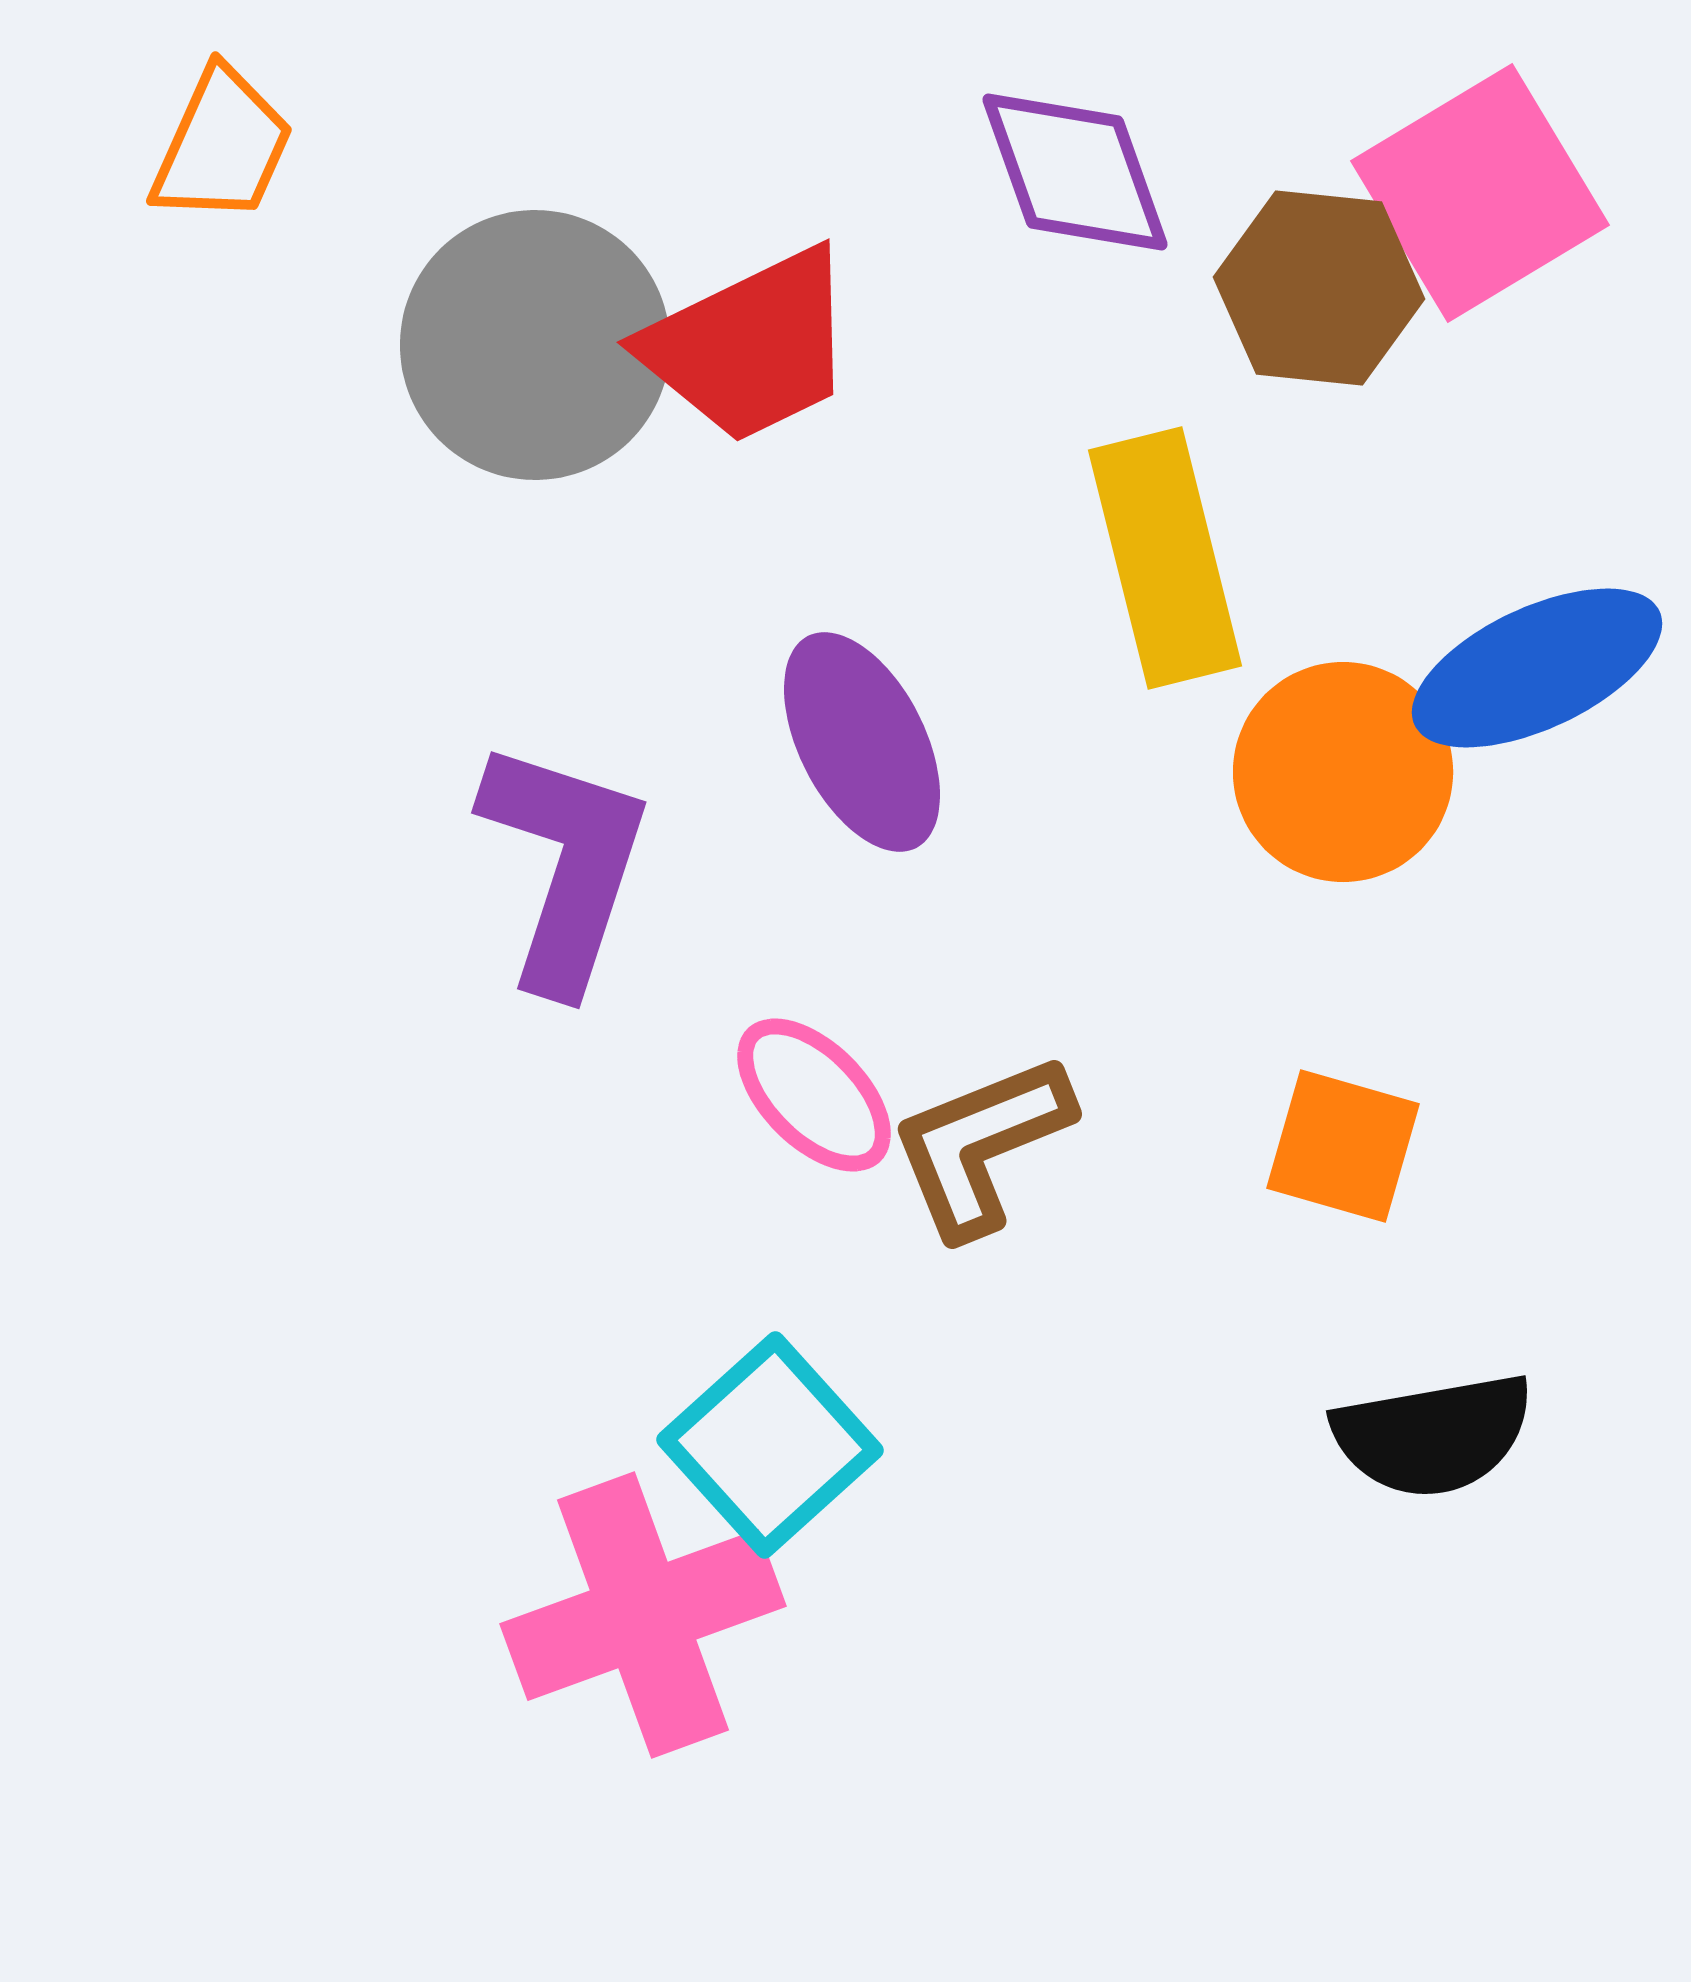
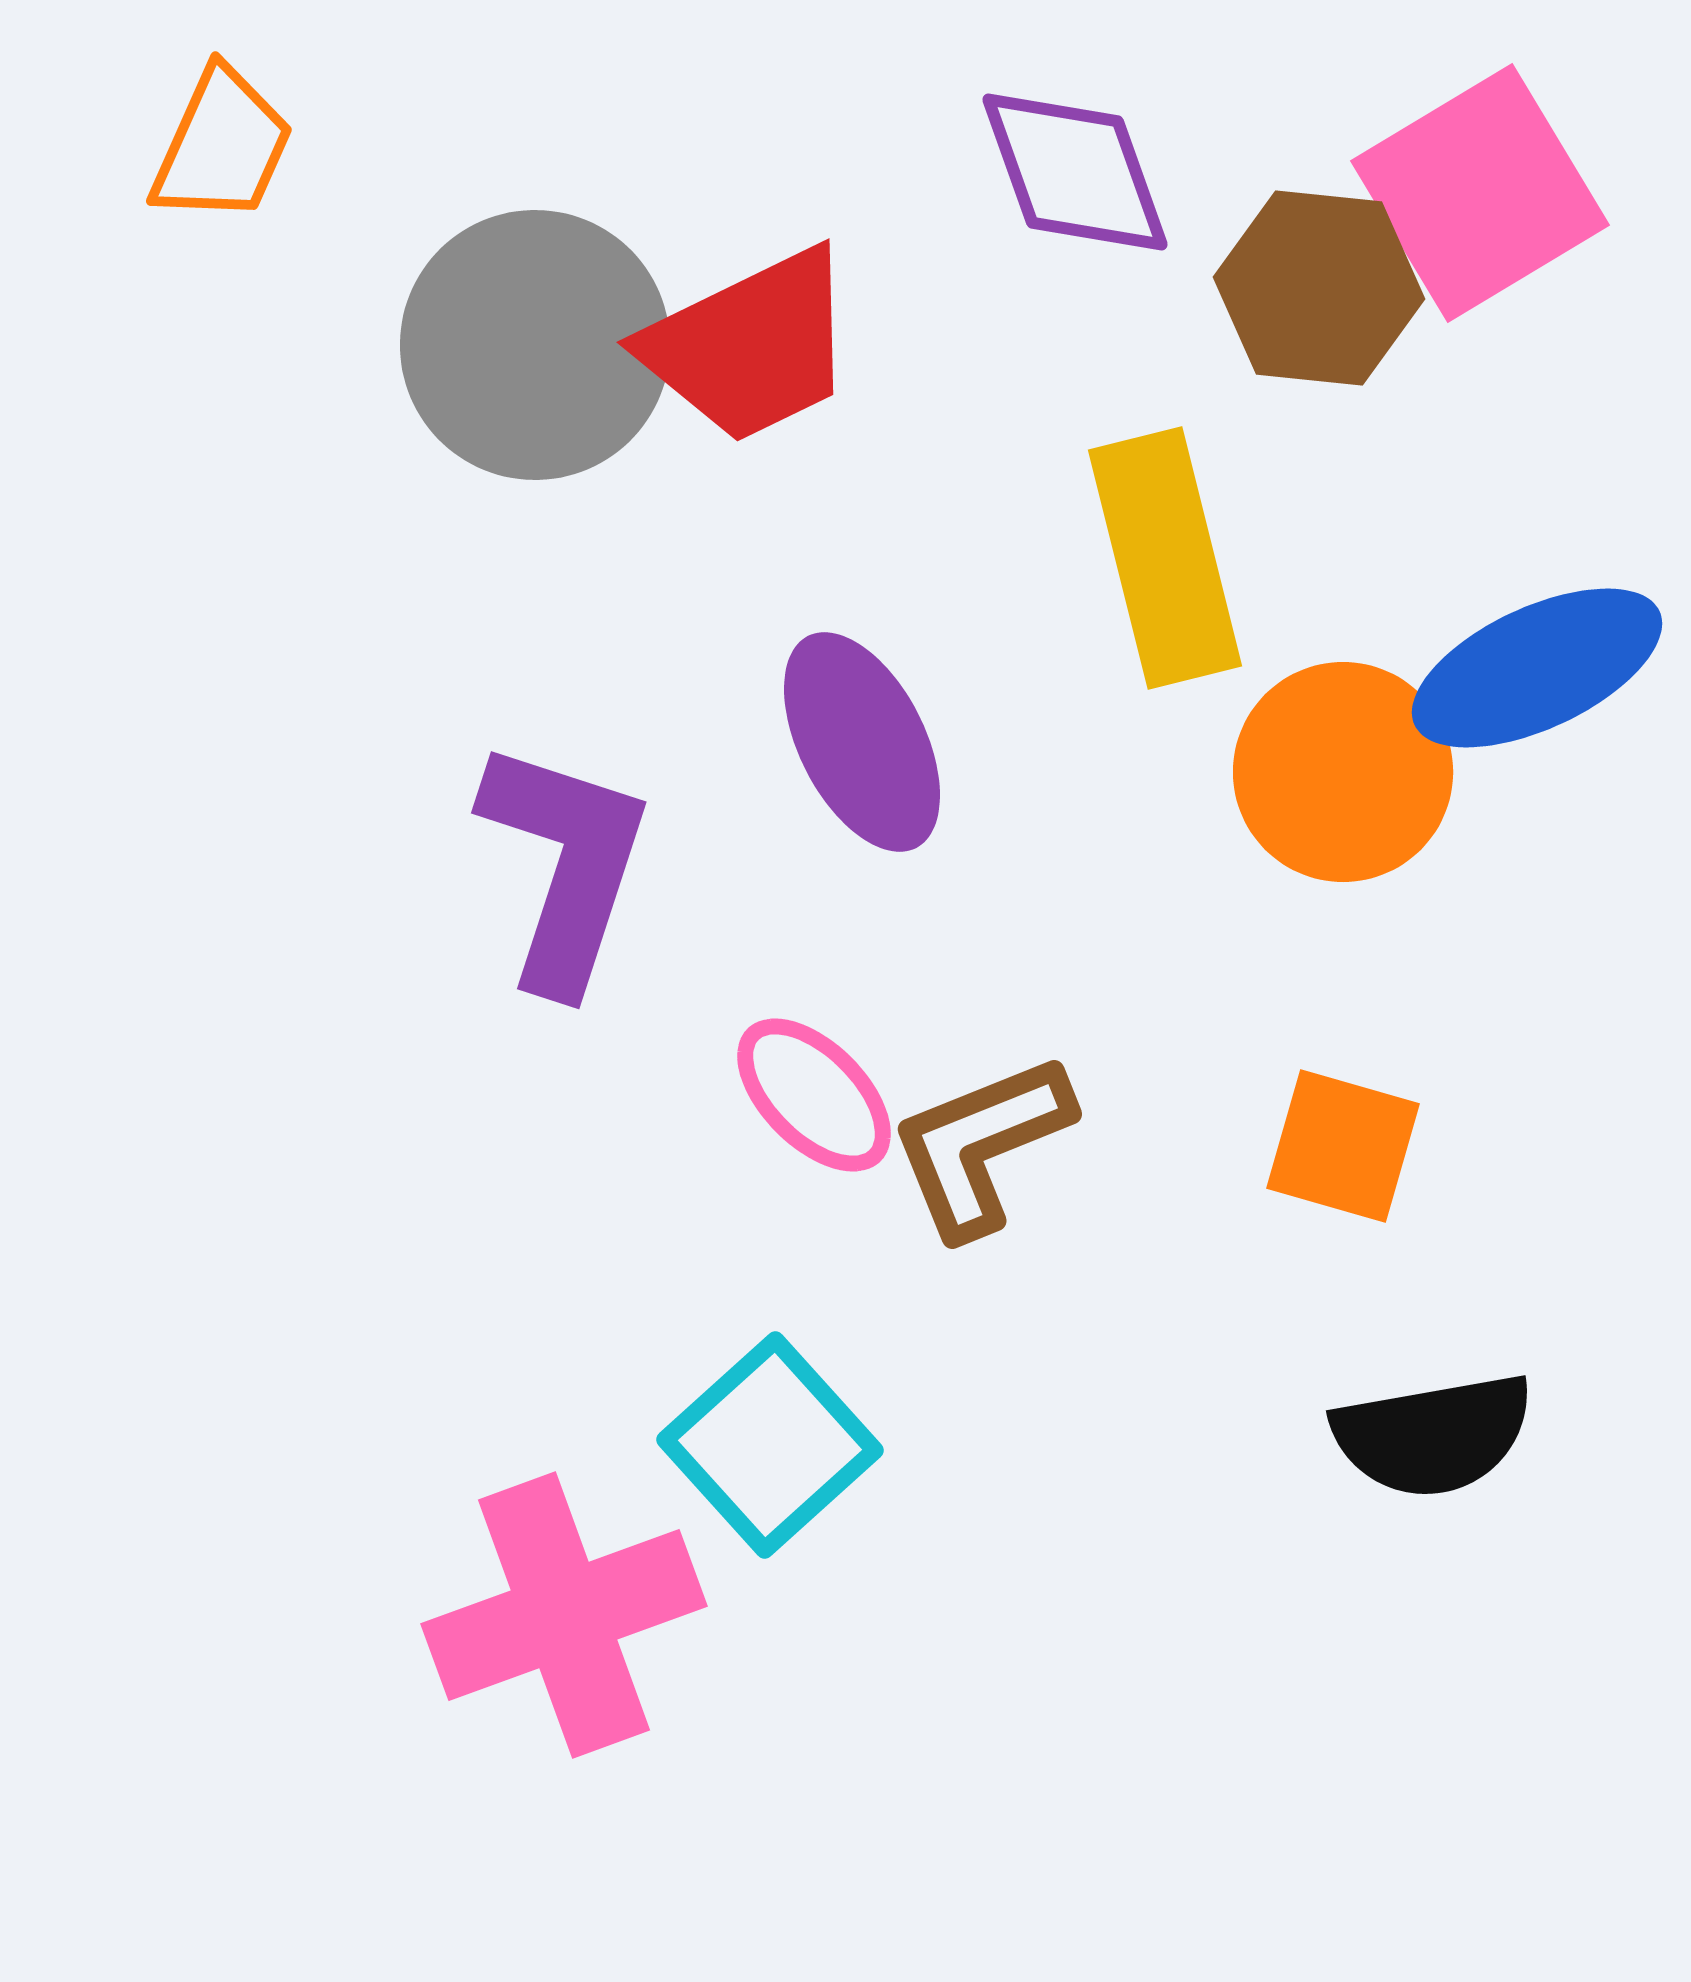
pink cross: moved 79 px left
